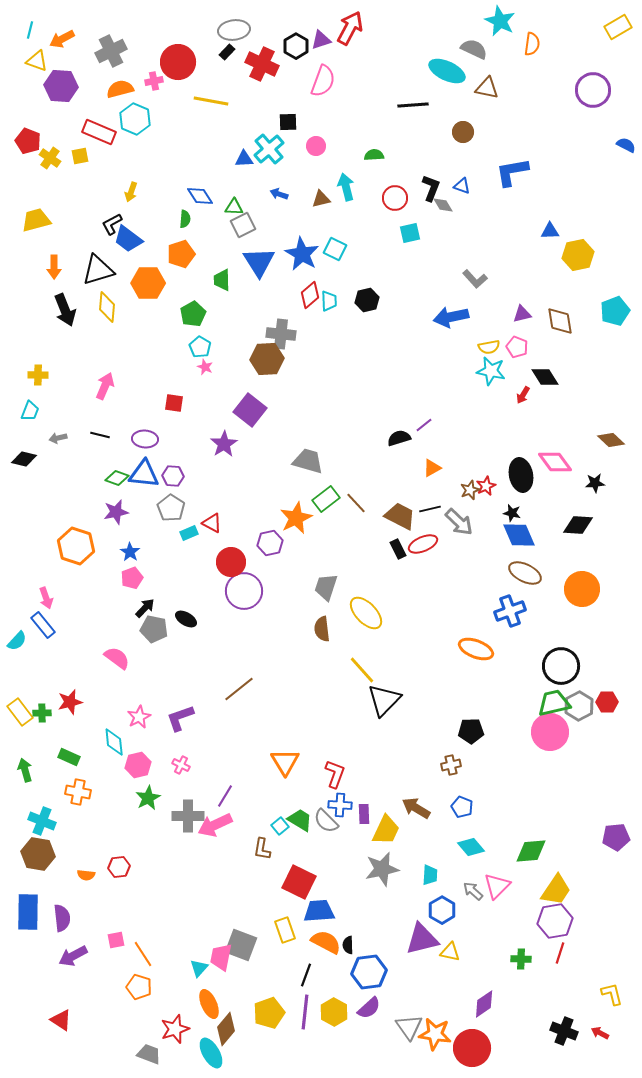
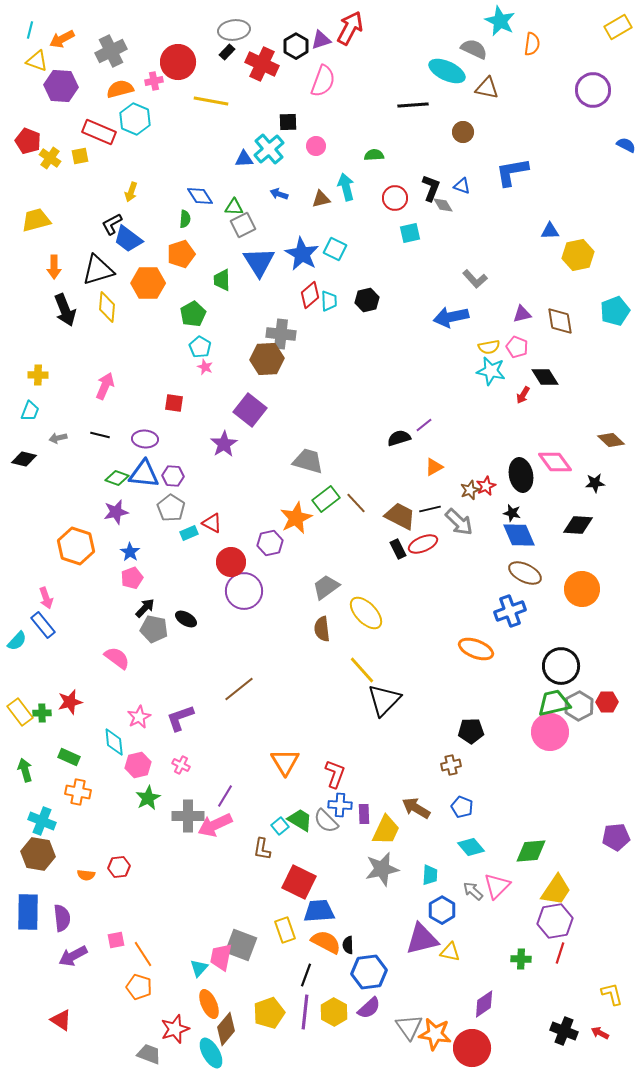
orange triangle at (432, 468): moved 2 px right, 1 px up
gray trapezoid at (326, 587): rotated 36 degrees clockwise
